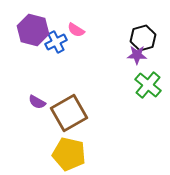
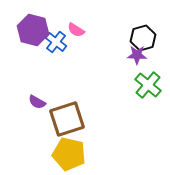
blue cross: rotated 25 degrees counterclockwise
brown square: moved 2 px left, 6 px down; rotated 12 degrees clockwise
